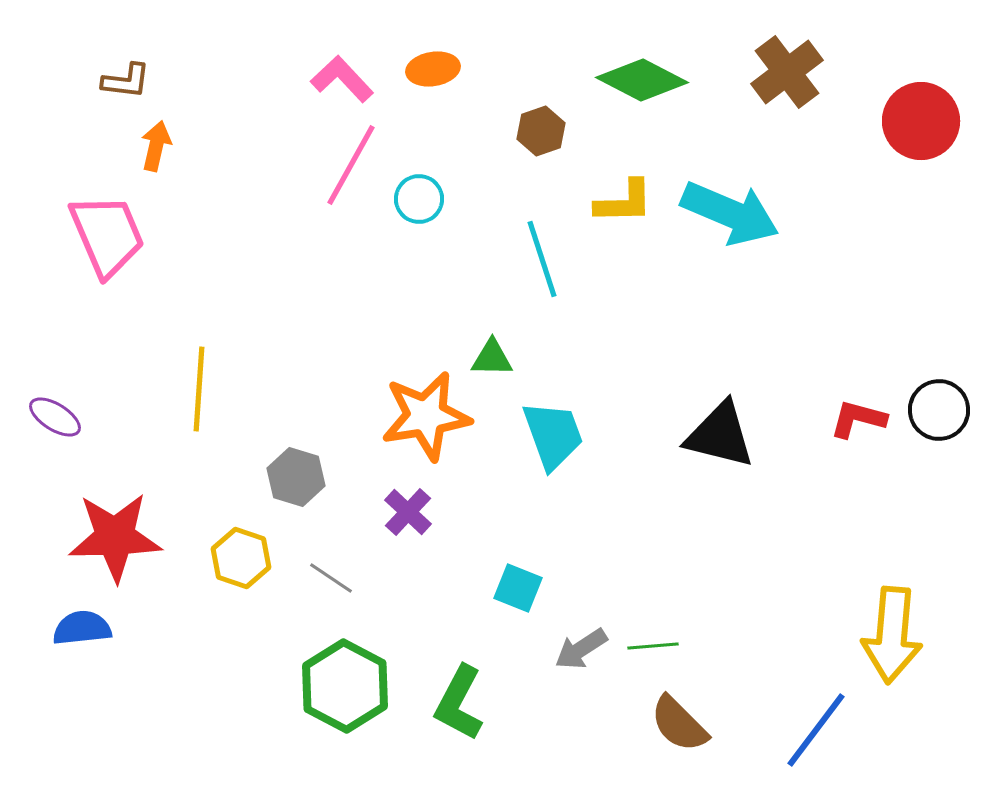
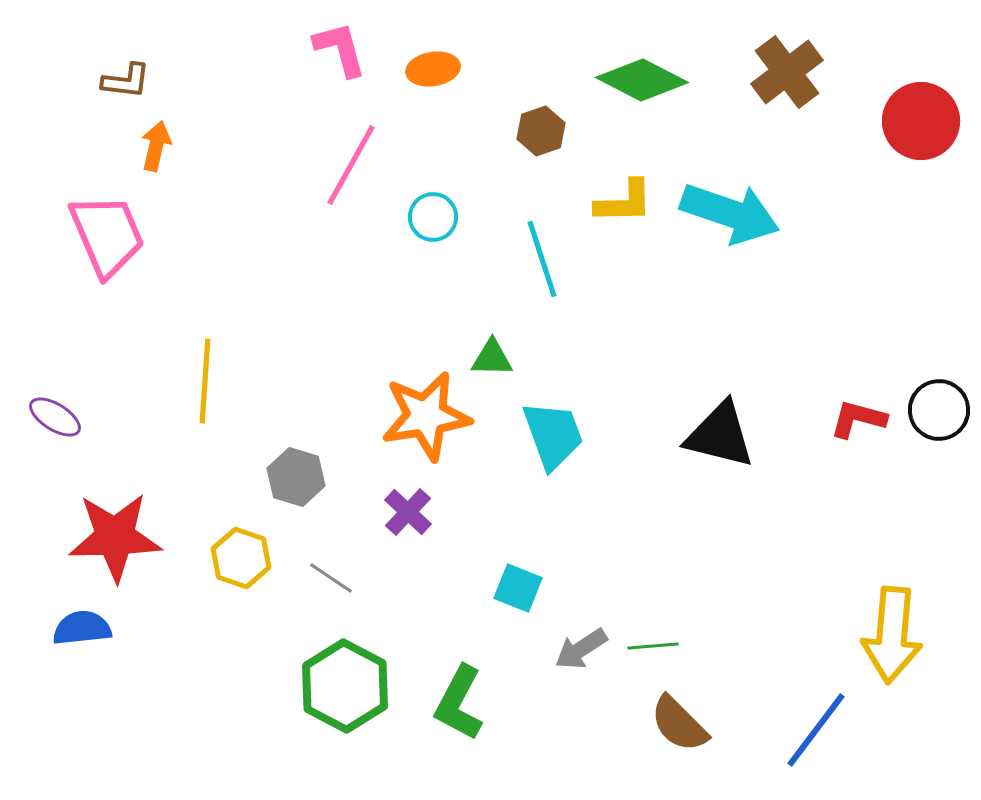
pink L-shape: moved 2 px left, 30 px up; rotated 28 degrees clockwise
cyan circle: moved 14 px right, 18 px down
cyan arrow: rotated 4 degrees counterclockwise
yellow line: moved 6 px right, 8 px up
